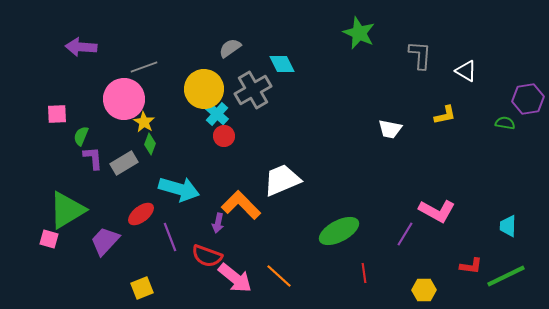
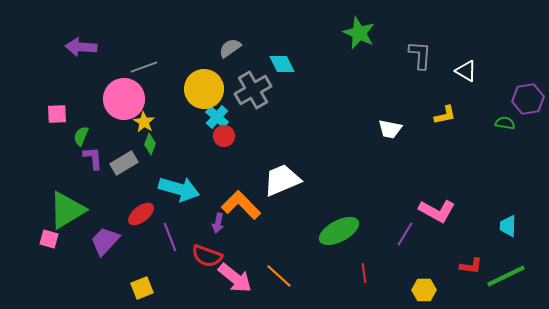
cyan cross at (217, 114): moved 3 px down
